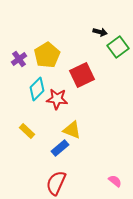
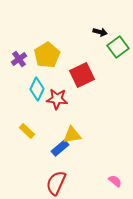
cyan diamond: rotated 20 degrees counterclockwise
yellow triangle: moved 5 px down; rotated 30 degrees counterclockwise
